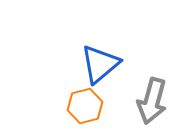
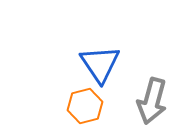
blue triangle: rotated 24 degrees counterclockwise
